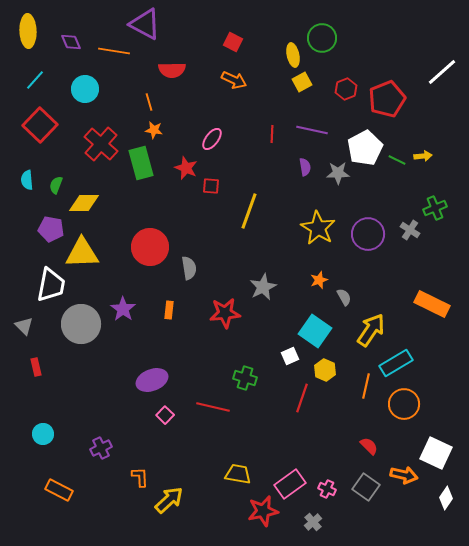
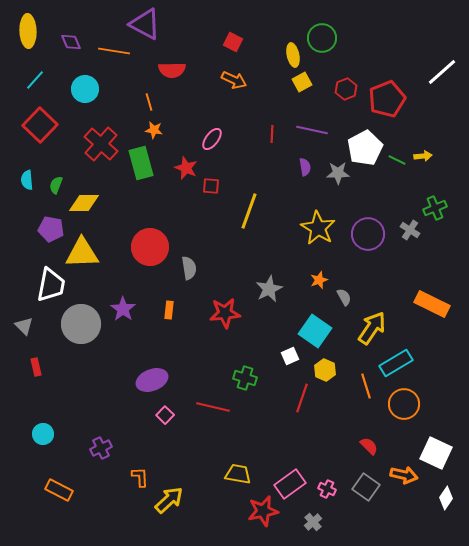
gray star at (263, 287): moved 6 px right, 2 px down
yellow arrow at (371, 330): moved 1 px right, 2 px up
orange line at (366, 386): rotated 30 degrees counterclockwise
